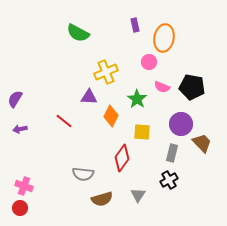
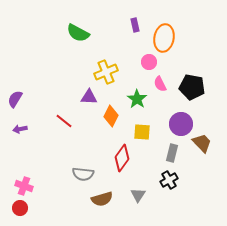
pink semicircle: moved 2 px left, 3 px up; rotated 42 degrees clockwise
